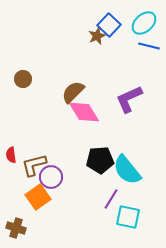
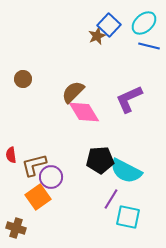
cyan semicircle: moved 1 px left, 1 px down; rotated 24 degrees counterclockwise
